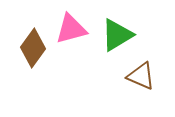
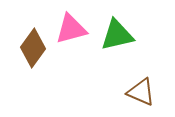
green triangle: rotated 18 degrees clockwise
brown triangle: moved 16 px down
